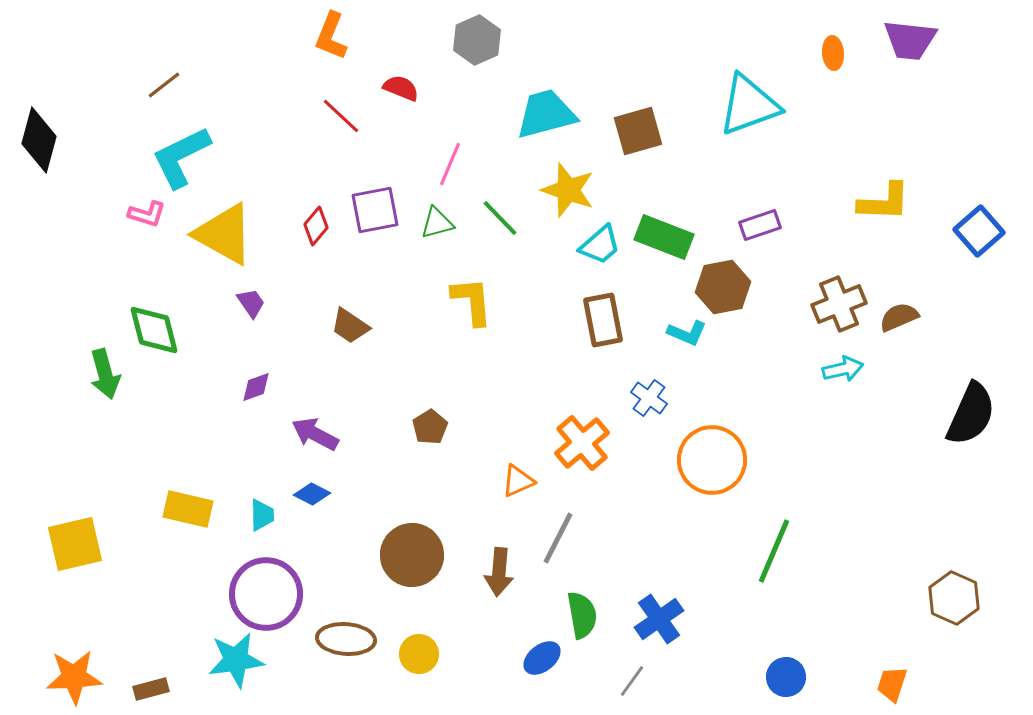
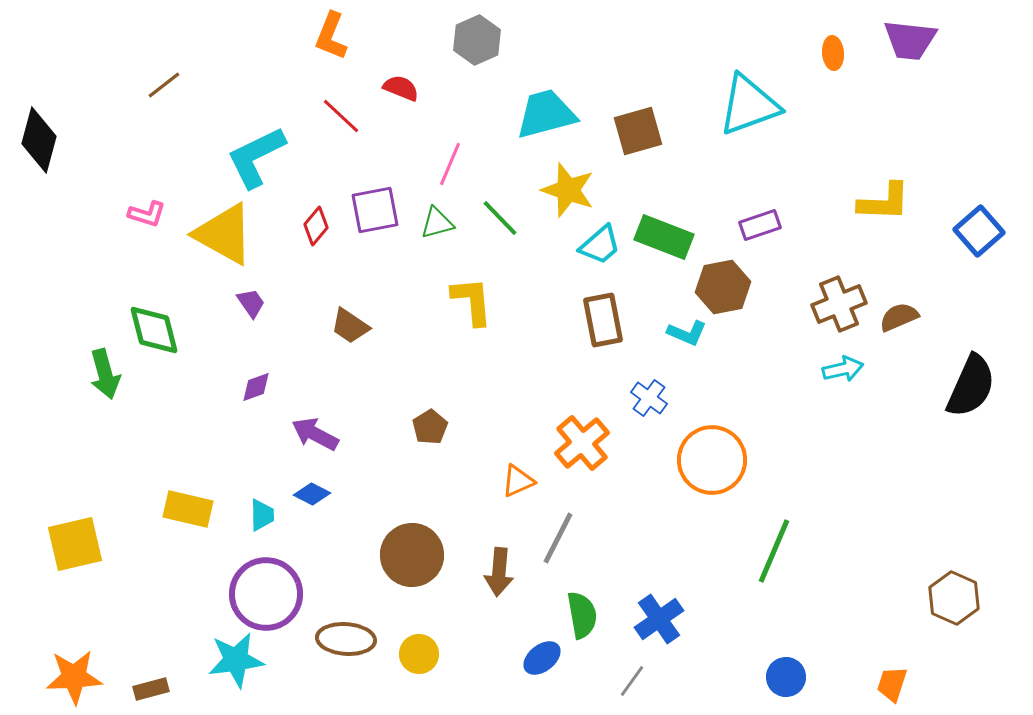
cyan L-shape at (181, 157): moved 75 px right
black semicircle at (971, 414): moved 28 px up
